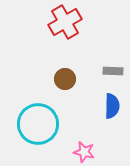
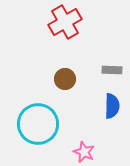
gray rectangle: moved 1 px left, 1 px up
pink star: rotated 10 degrees clockwise
